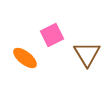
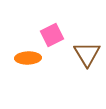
orange ellipse: moved 3 px right; rotated 40 degrees counterclockwise
